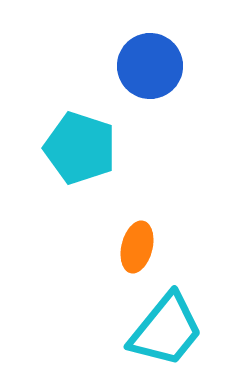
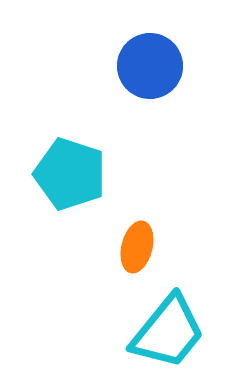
cyan pentagon: moved 10 px left, 26 px down
cyan trapezoid: moved 2 px right, 2 px down
